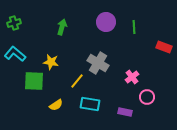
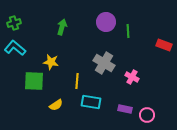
green line: moved 6 px left, 4 px down
red rectangle: moved 2 px up
cyan L-shape: moved 6 px up
gray cross: moved 6 px right
pink cross: rotated 24 degrees counterclockwise
yellow line: rotated 35 degrees counterclockwise
pink circle: moved 18 px down
cyan rectangle: moved 1 px right, 2 px up
purple rectangle: moved 3 px up
